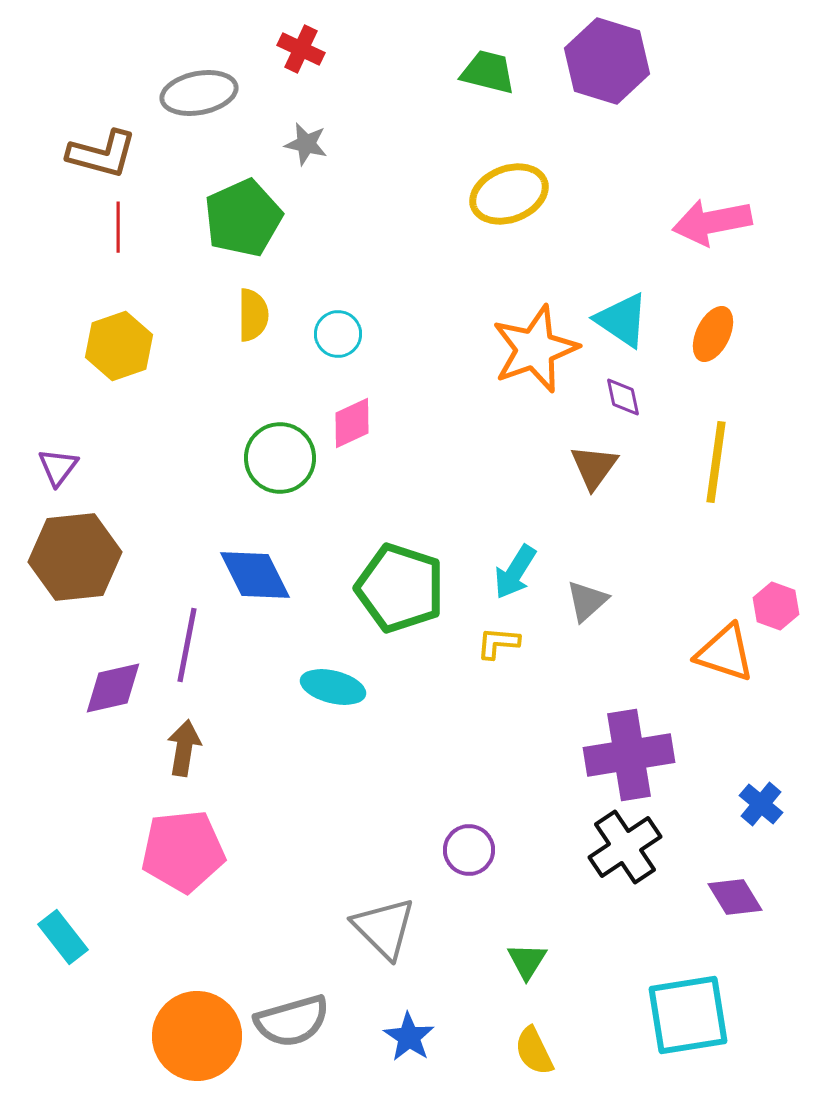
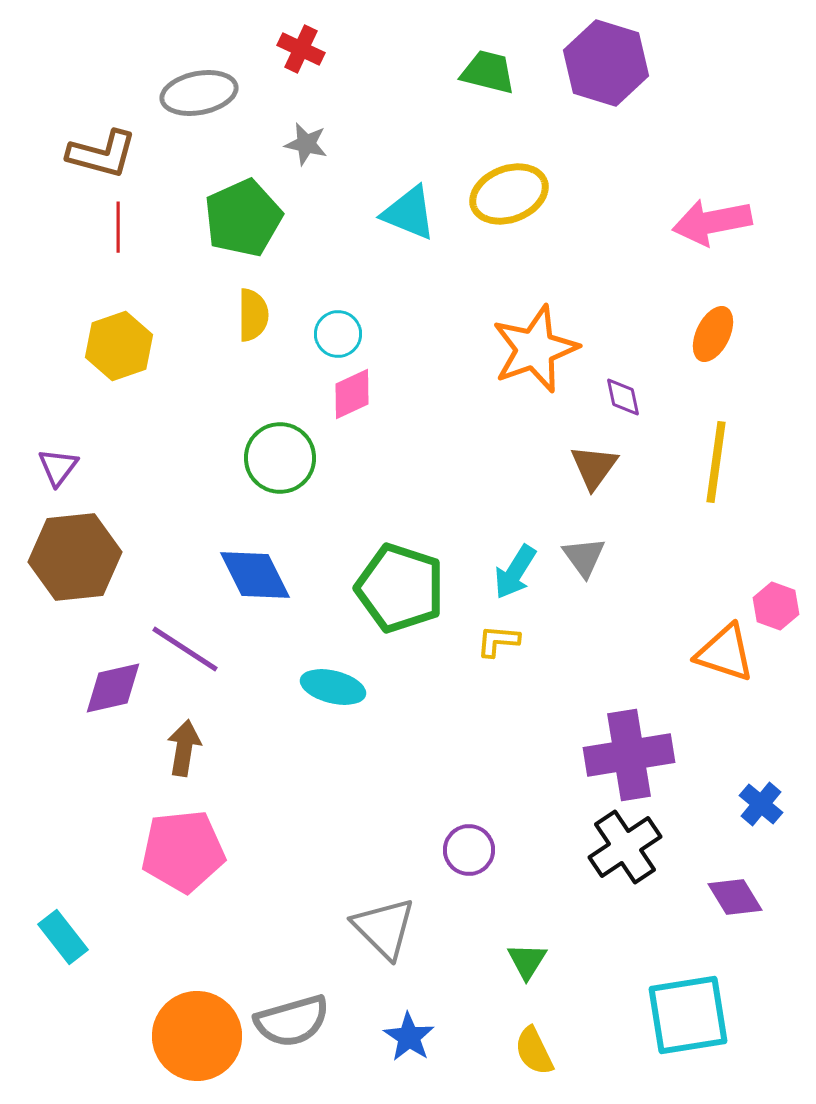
purple hexagon at (607, 61): moved 1 px left, 2 px down
cyan triangle at (622, 320): moved 213 px left, 107 px up; rotated 12 degrees counterclockwise
pink diamond at (352, 423): moved 29 px up
gray triangle at (587, 601): moved 3 px left, 44 px up; rotated 24 degrees counterclockwise
yellow L-shape at (498, 643): moved 2 px up
purple line at (187, 645): moved 2 px left, 4 px down; rotated 68 degrees counterclockwise
